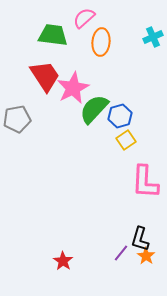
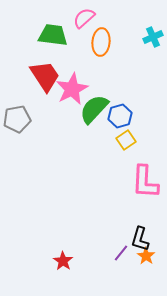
pink star: moved 1 px left, 1 px down
